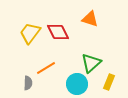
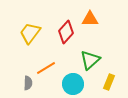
orange triangle: rotated 18 degrees counterclockwise
red diamond: moved 8 px right; rotated 70 degrees clockwise
green triangle: moved 1 px left, 3 px up
cyan circle: moved 4 px left
